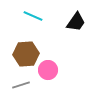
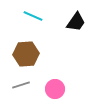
pink circle: moved 7 px right, 19 px down
